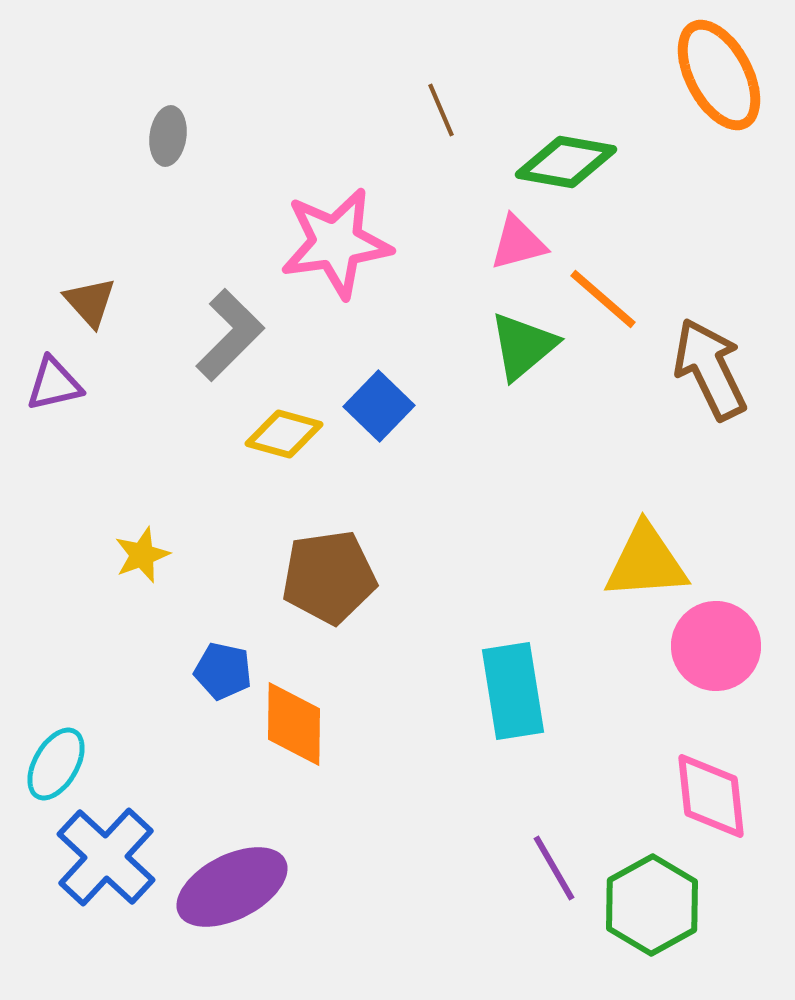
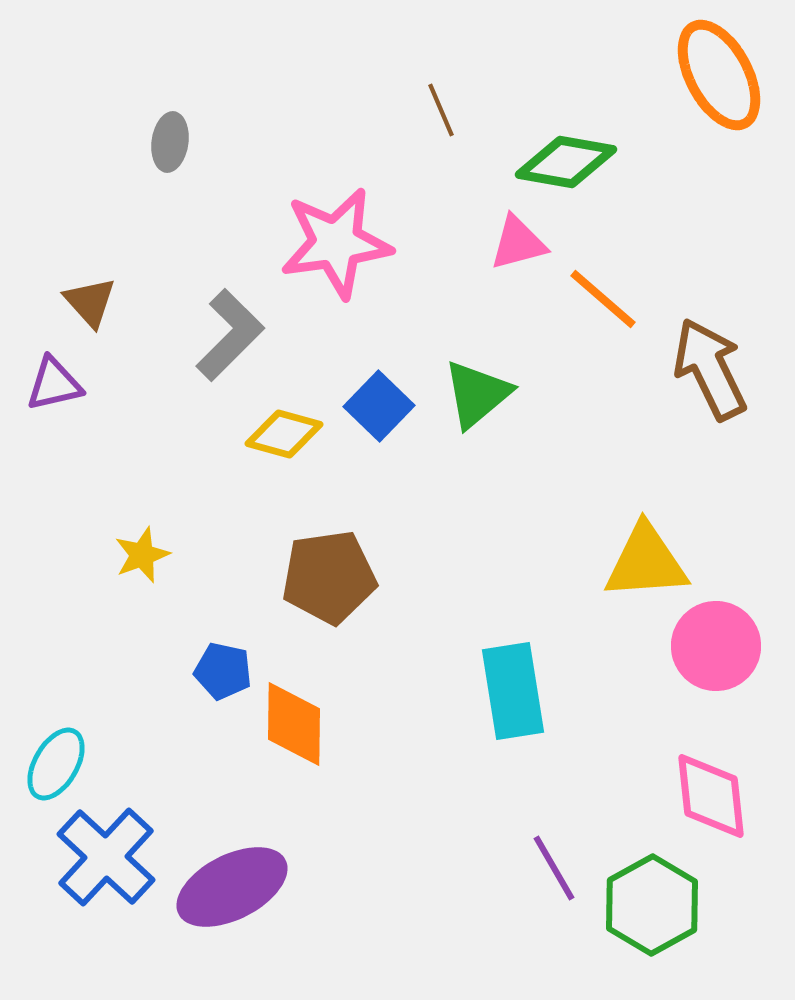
gray ellipse: moved 2 px right, 6 px down
green triangle: moved 46 px left, 48 px down
